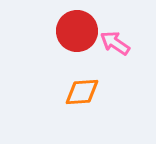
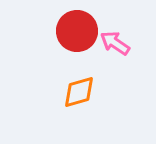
orange diamond: moved 3 px left; rotated 12 degrees counterclockwise
